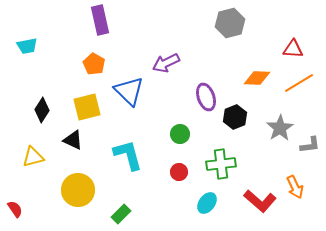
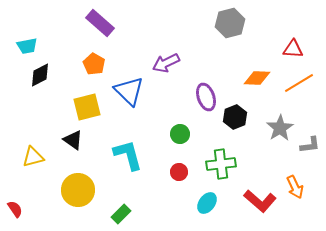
purple rectangle: moved 3 px down; rotated 36 degrees counterclockwise
black diamond: moved 2 px left, 35 px up; rotated 30 degrees clockwise
black triangle: rotated 10 degrees clockwise
